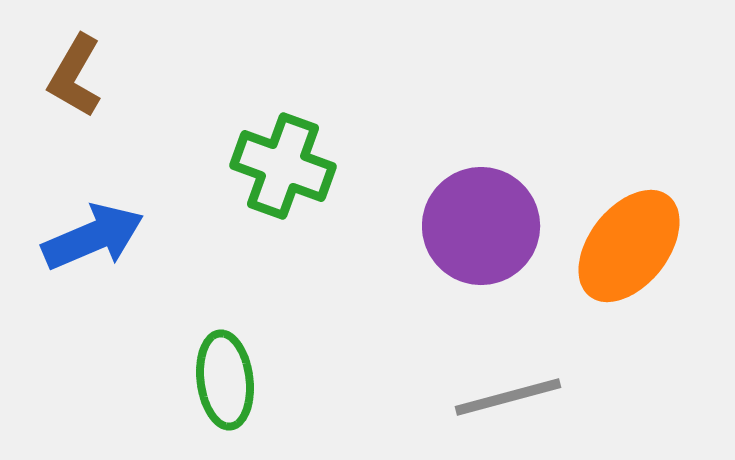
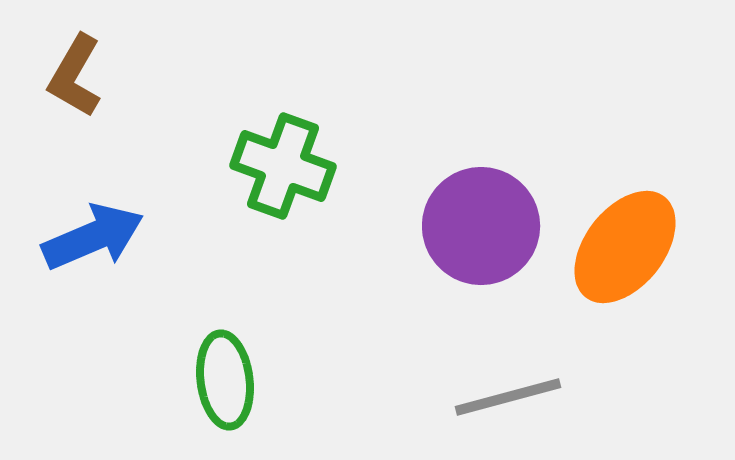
orange ellipse: moved 4 px left, 1 px down
